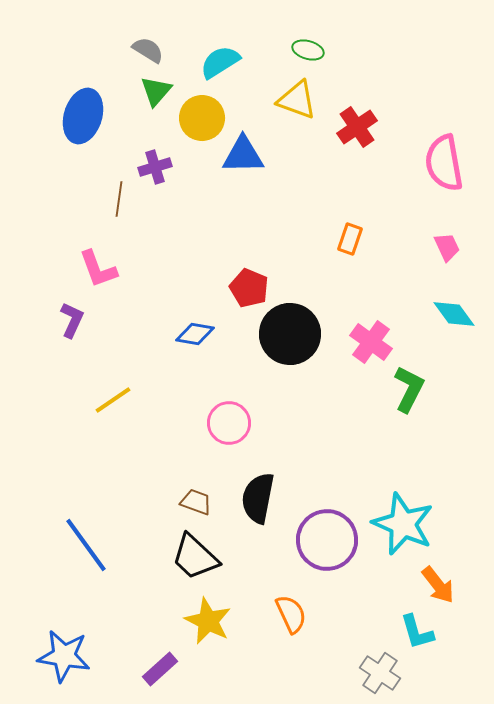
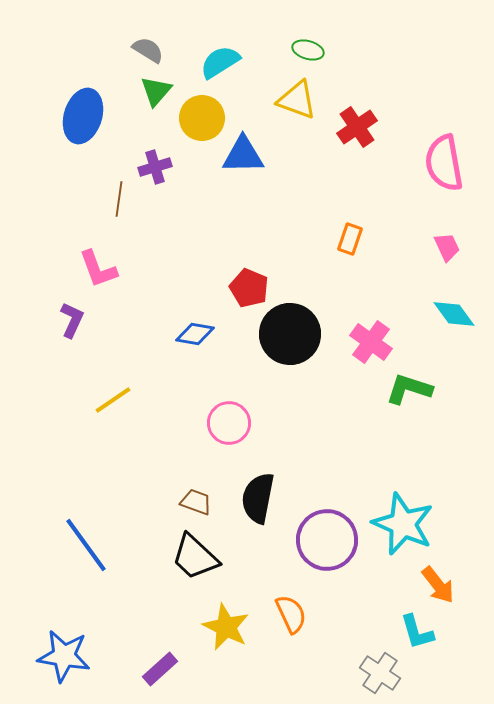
green L-shape: rotated 99 degrees counterclockwise
yellow star: moved 18 px right, 6 px down
